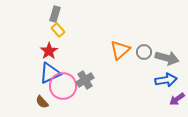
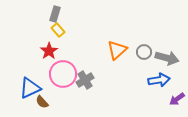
orange triangle: moved 3 px left
blue triangle: moved 20 px left, 15 px down
blue arrow: moved 7 px left
pink circle: moved 12 px up
